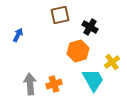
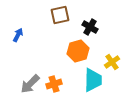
cyan trapezoid: rotated 30 degrees clockwise
gray arrow: rotated 130 degrees counterclockwise
